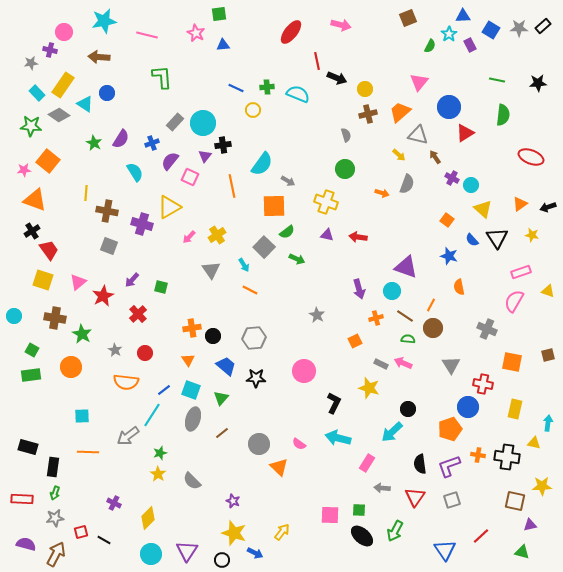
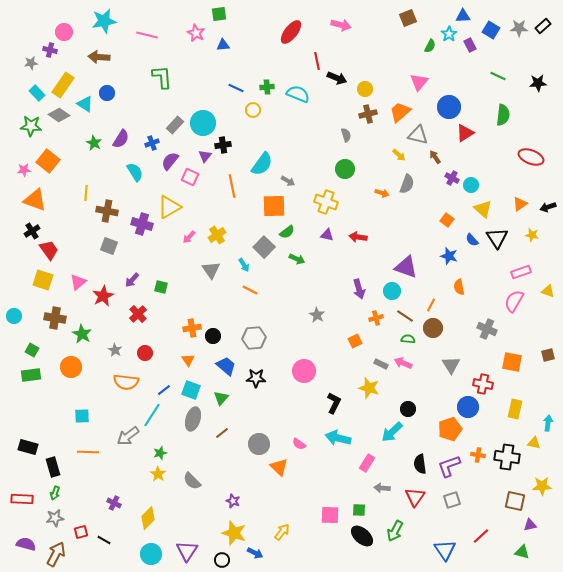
green line at (497, 80): moved 1 px right, 4 px up; rotated 14 degrees clockwise
gray rectangle at (175, 122): moved 3 px down
black rectangle at (53, 467): rotated 24 degrees counterclockwise
